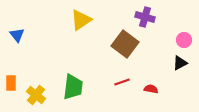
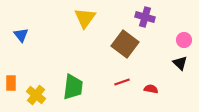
yellow triangle: moved 4 px right, 2 px up; rotated 20 degrees counterclockwise
blue triangle: moved 4 px right
black triangle: rotated 49 degrees counterclockwise
